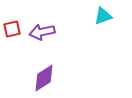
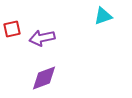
purple arrow: moved 6 px down
purple diamond: rotated 12 degrees clockwise
